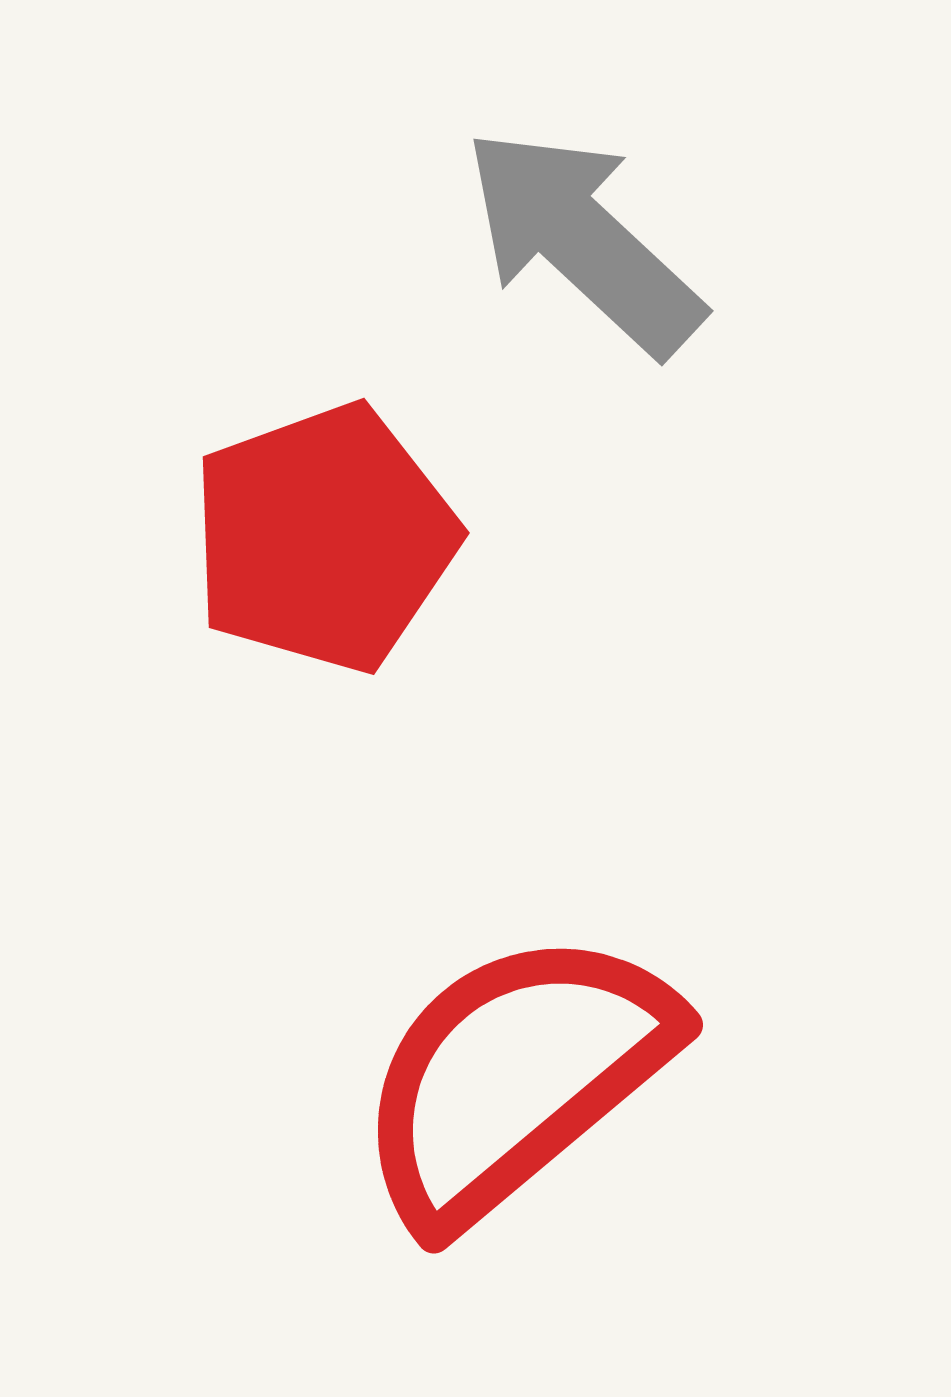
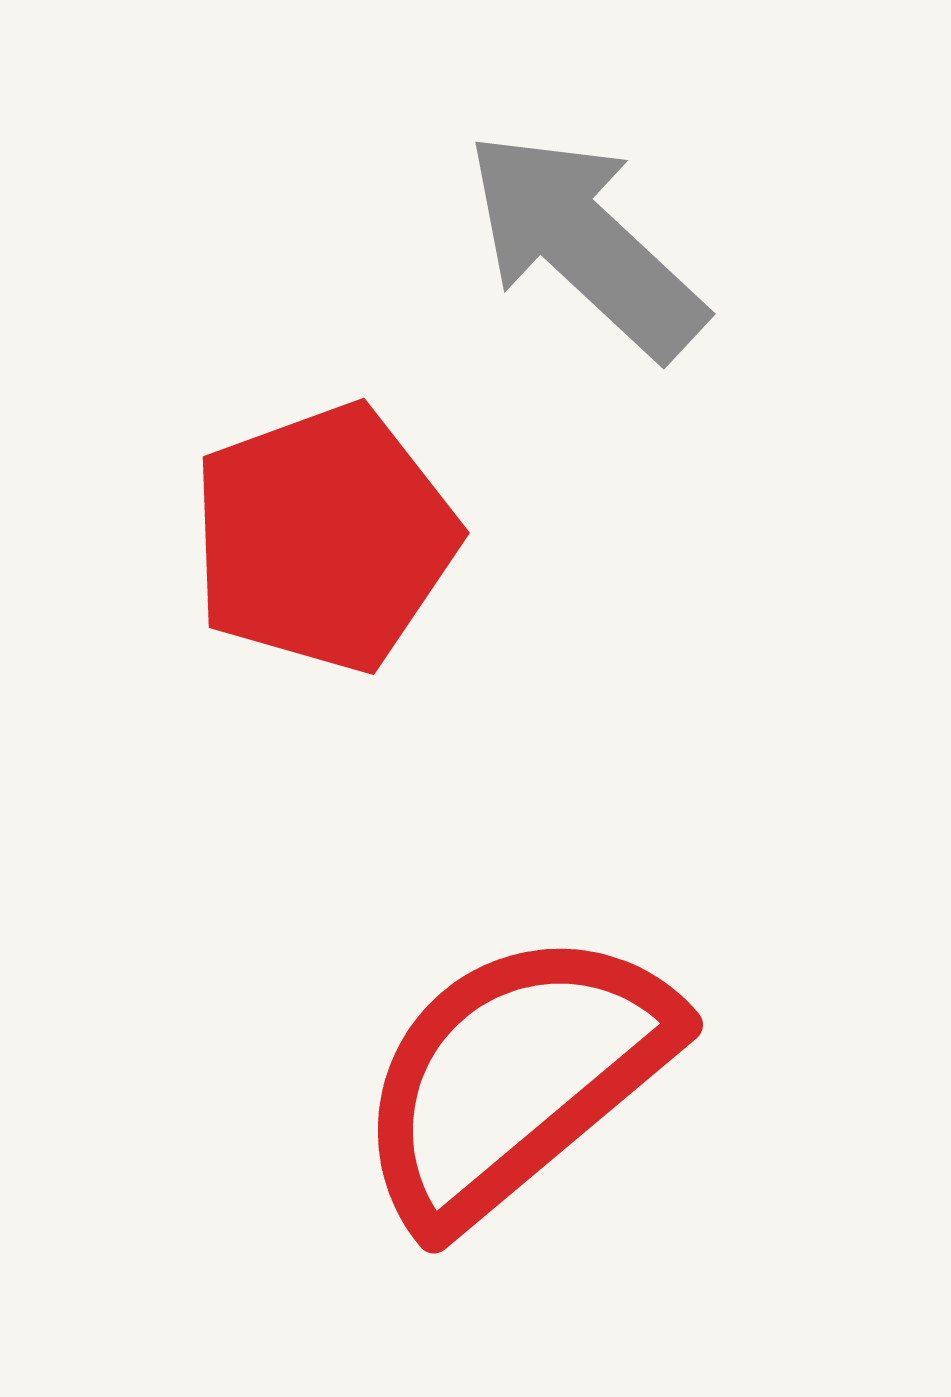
gray arrow: moved 2 px right, 3 px down
